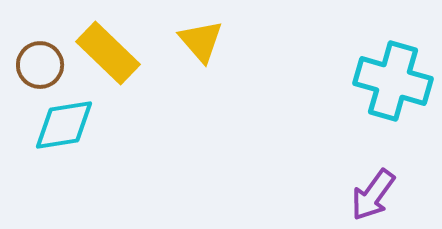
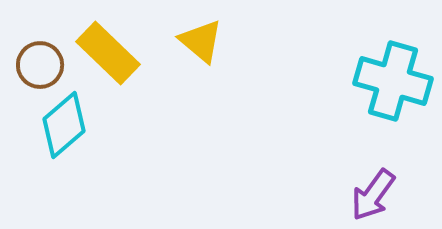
yellow triangle: rotated 9 degrees counterclockwise
cyan diamond: rotated 32 degrees counterclockwise
